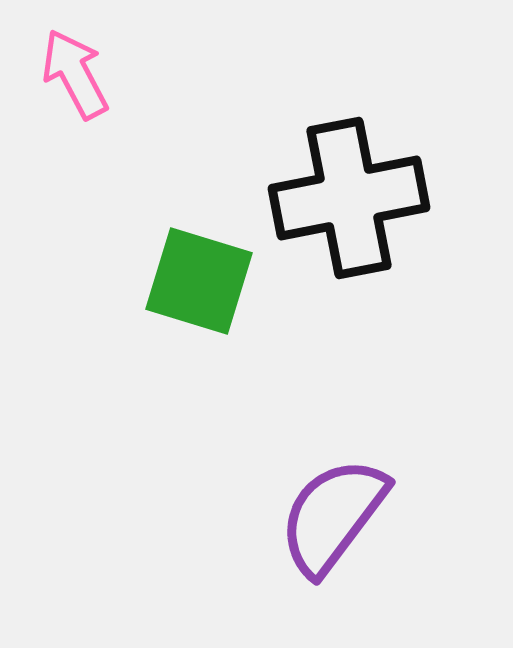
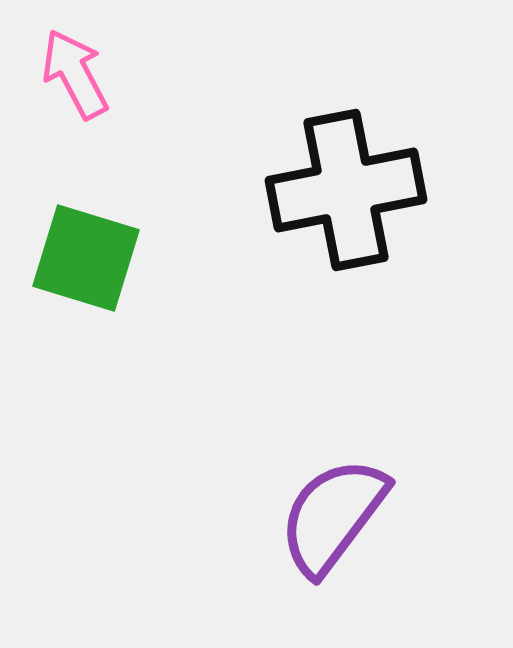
black cross: moved 3 px left, 8 px up
green square: moved 113 px left, 23 px up
